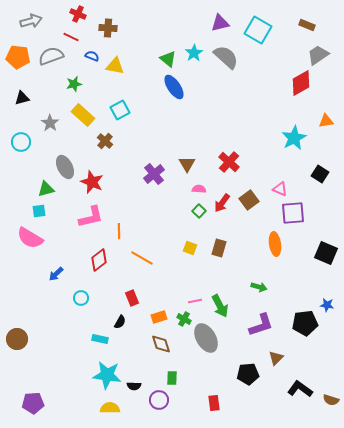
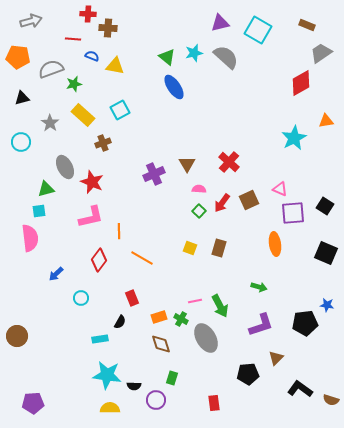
red cross at (78, 14): moved 10 px right; rotated 21 degrees counterclockwise
red line at (71, 37): moved 2 px right, 2 px down; rotated 21 degrees counterclockwise
cyan star at (194, 53): rotated 18 degrees clockwise
gray trapezoid at (318, 55): moved 3 px right, 2 px up
gray semicircle at (51, 56): moved 13 px down
green triangle at (168, 59): moved 1 px left, 2 px up
brown cross at (105, 141): moved 2 px left, 2 px down; rotated 28 degrees clockwise
purple cross at (154, 174): rotated 15 degrees clockwise
black square at (320, 174): moved 5 px right, 32 px down
brown square at (249, 200): rotated 12 degrees clockwise
pink semicircle at (30, 238): rotated 128 degrees counterclockwise
red diamond at (99, 260): rotated 15 degrees counterclockwise
green cross at (184, 319): moved 3 px left
brown circle at (17, 339): moved 3 px up
cyan rectangle at (100, 339): rotated 21 degrees counterclockwise
green rectangle at (172, 378): rotated 16 degrees clockwise
purple circle at (159, 400): moved 3 px left
